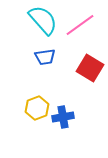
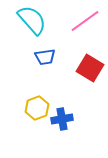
cyan semicircle: moved 11 px left
pink line: moved 5 px right, 4 px up
blue cross: moved 1 px left, 2 px down
